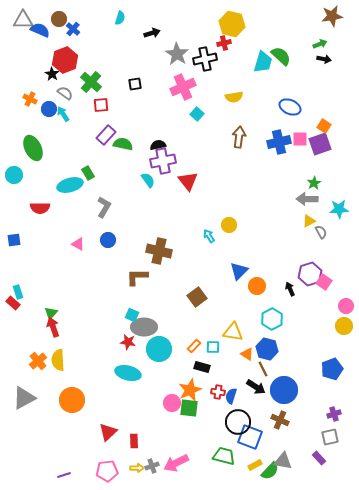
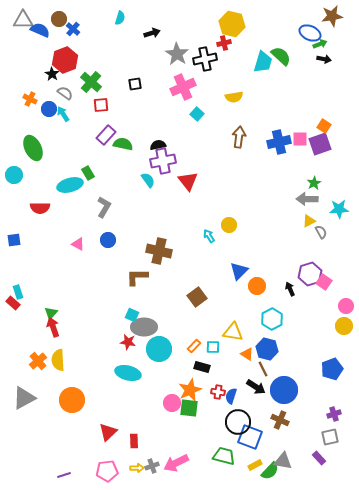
blue ellipse at (290, 107): moved 20 px right, 74 px up
